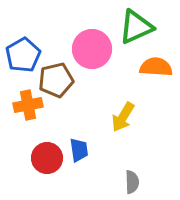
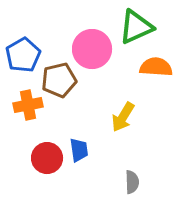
brown pentagon: moved 3 px right
